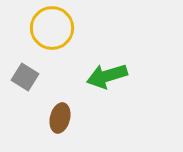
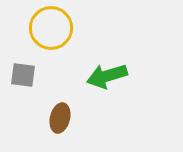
yellow circle: moved 1 px left
gray square: moved 2 px left, 2 px up; rotated 24 degrees counterclockwise
